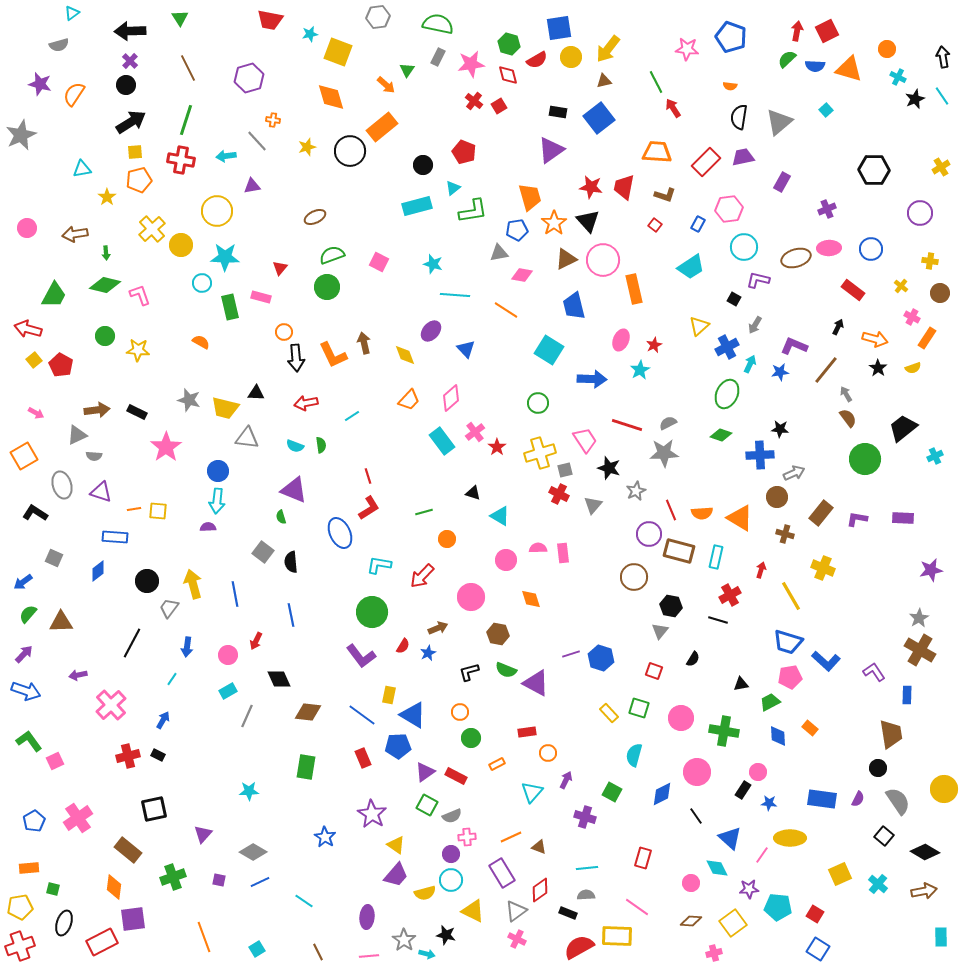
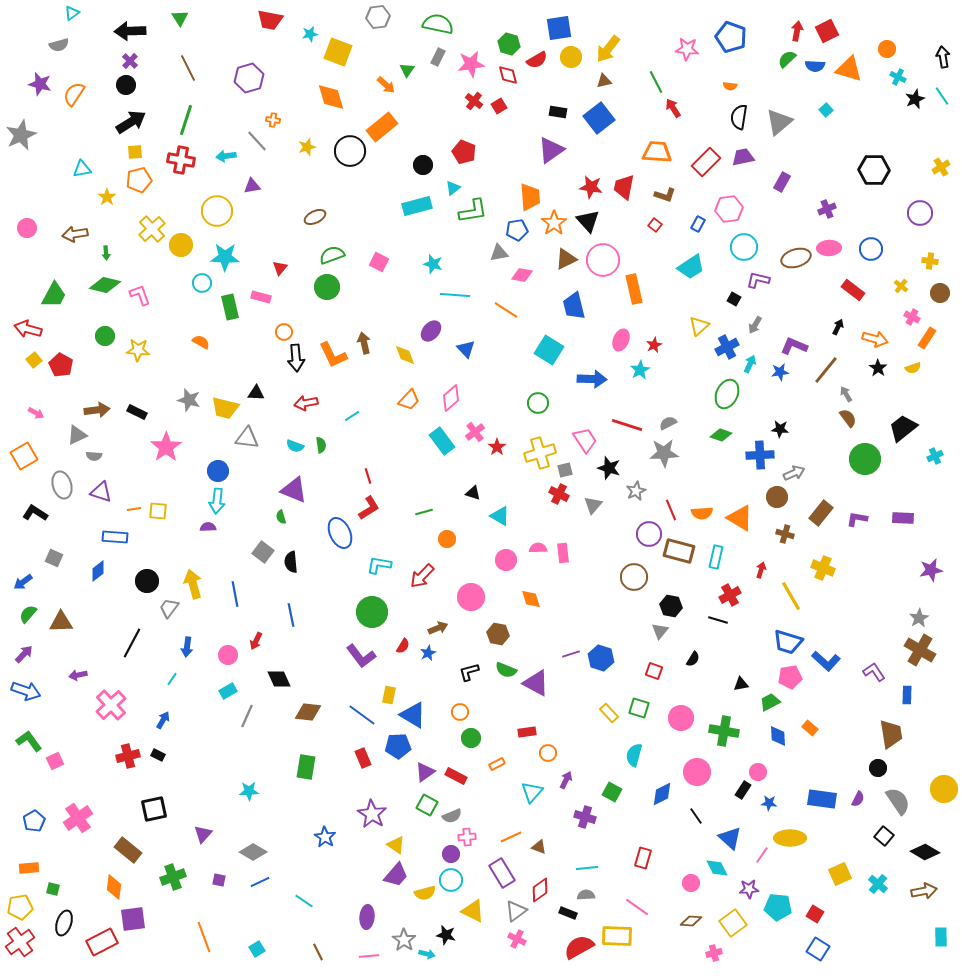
orange trapezoid at (530, 197): rotated 12 degrees clockwise
red cross at (20, 946): moved 4 px up; rotated 16 degrees counterclockwise
